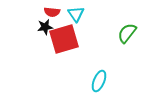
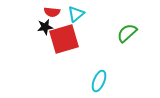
cyan triangle: rotated 24 degrees clockwise
green semicircle: rotated 10 degrees clockwise
